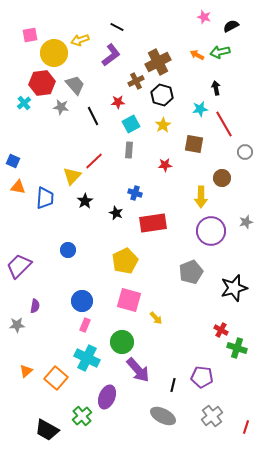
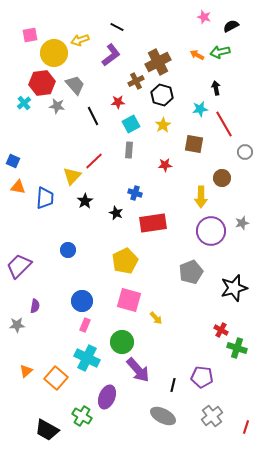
gray star at (61, 107): moved 4 px left, 1 px up
gray star at (246, 222): moved 4 px left, 1 px down
green cross at (82, 416): rotated 18 degrees counterclockwise
